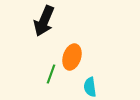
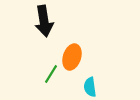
black arrow: rotated 32 degrees counterclockwise
green line: rotated 12 degrees clockwise
